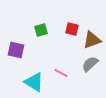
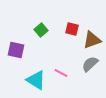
green square: rotated 24 degrees counterclockwise
cyan triangle: moved 2 px right, 2 px up
